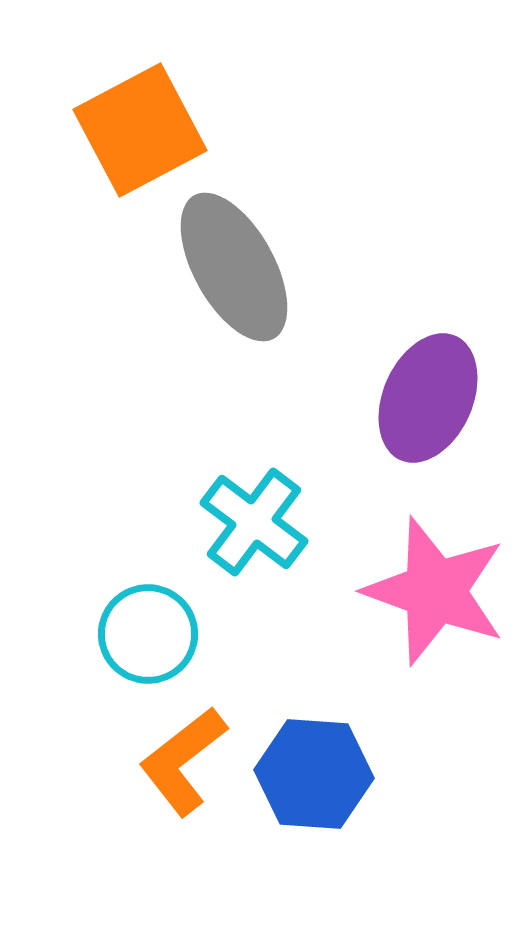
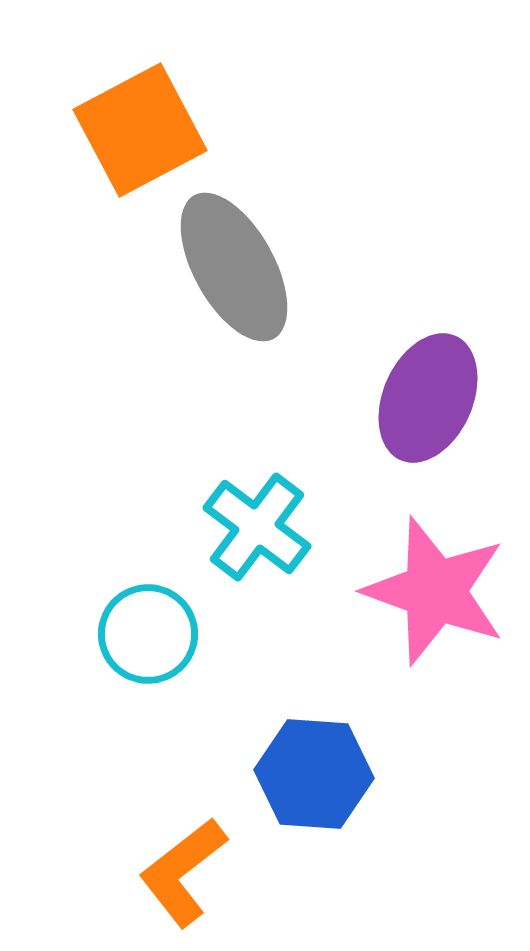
cyan cross: moved 3 px right, 5 px down
orange L-shape: moved 111 px down
